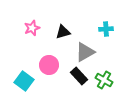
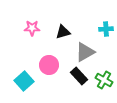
pink star: rotated 21 degrees clockwise
cyan square: rotated 12 degrees clockwise
